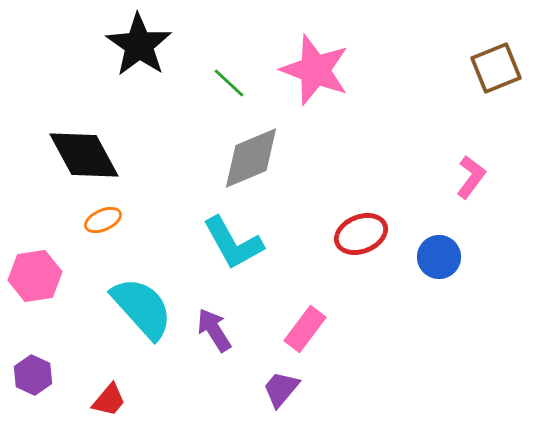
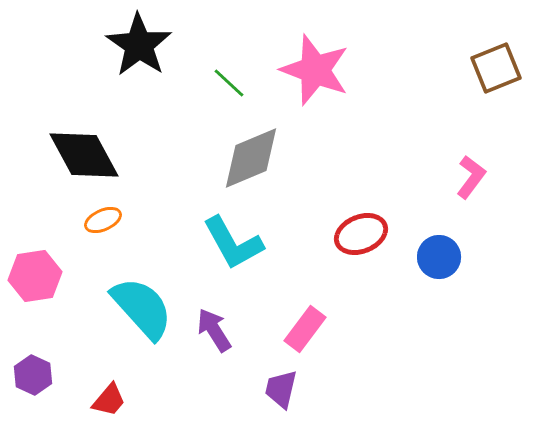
purple trapezoid: rotated 27 degrees counterclockwise
